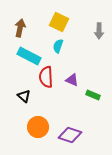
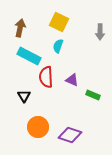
gray arrow: moved 1 px right, 1 px down
black triangle: rotated 16 degrees clockwise
